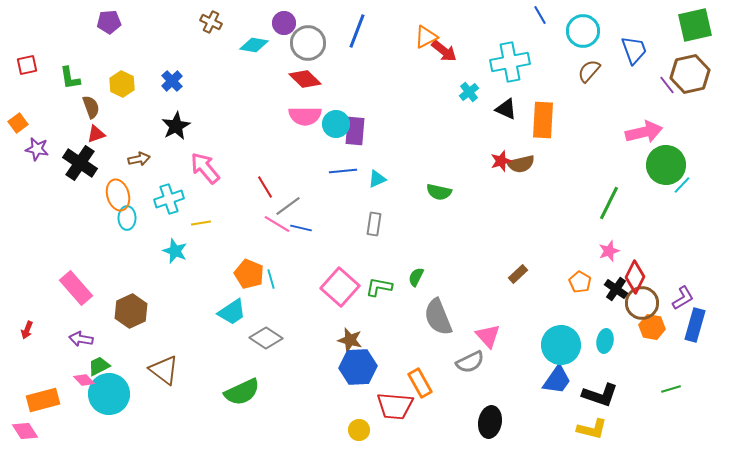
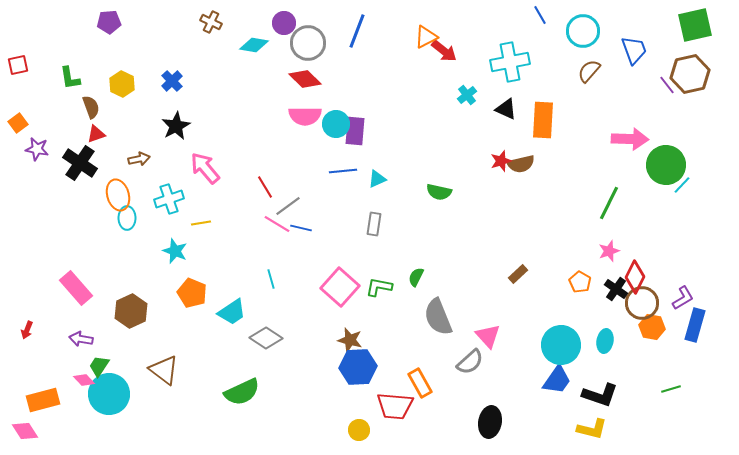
red square at (27, 65): moved 9 px left
cyan cross at (469, 92): moved 2 px left, 3 px down
pink arrow at (644, 132): moved 14 px left, 7 px down; rotated 15 degrees clockwise
orange pentagon at (249, 274): moved 57 px left, 19 px down
gray semicircle at (470, 362): rotated 16 degrees counterclockwise
green trapezoid at (99, 366): rotated 30 degrees counterclockwise
